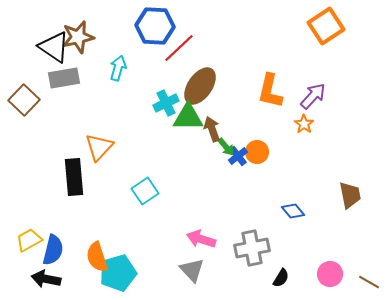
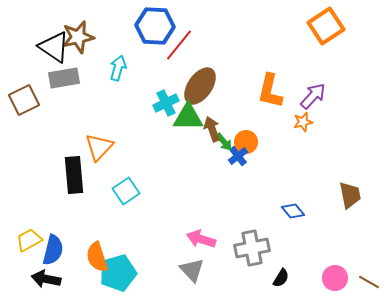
red line: moved 3 px up; rotated 8 degrees counterclockwise
brown square: rotated 20 degrees clockwise
orange star: moved 1 px left, 2 px up; rotated 24 degrees clockwise
green arrow: moved 2 px left, 5 px up
orange circle: moved 11 px left, 10 px up
black rectangle: moved 2 px up
cyan square: moved 19 px left
pink circle: moved 5 px right, 4 px down
